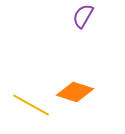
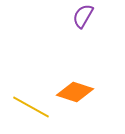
yellow line: moved 2 px down
